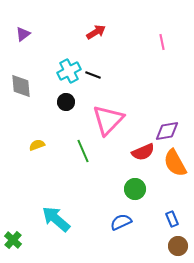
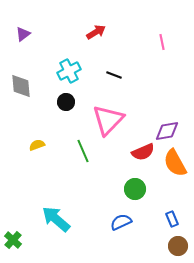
black line: moved 21 px right
